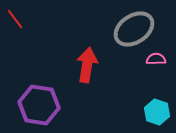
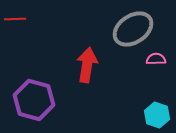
red line: rotated 55 degrees counterclockwise
gray ellipse: moved 1 px left
purple hexagon: moved 5 px left, 5 px up; rotated 6 degrees clockwise
cyan hexagon: moved 3 px down
